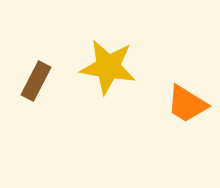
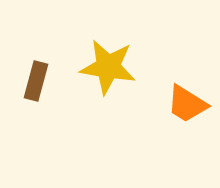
brown rectangle: rotated 12 degrees counterclockwise
